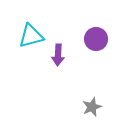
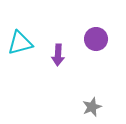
cyan triangle: moved 11 px left, 7 px down
